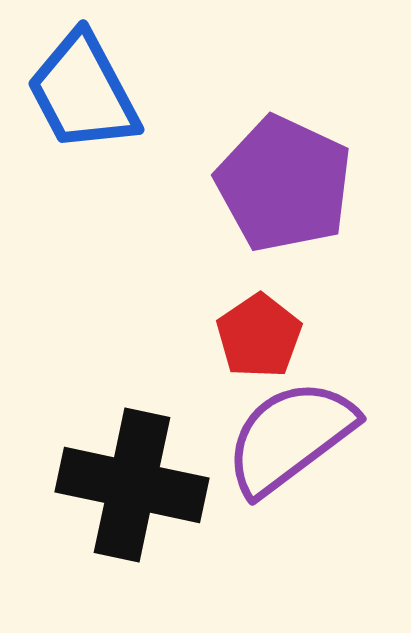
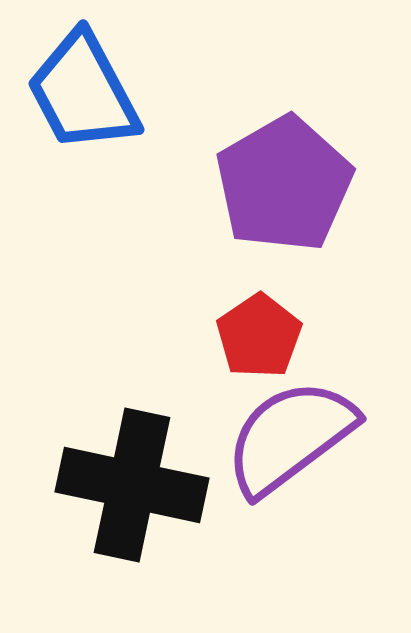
purple pentagon: rotated 17 degrees clockwise
